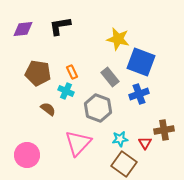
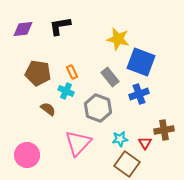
brown square: moved 3 px right
